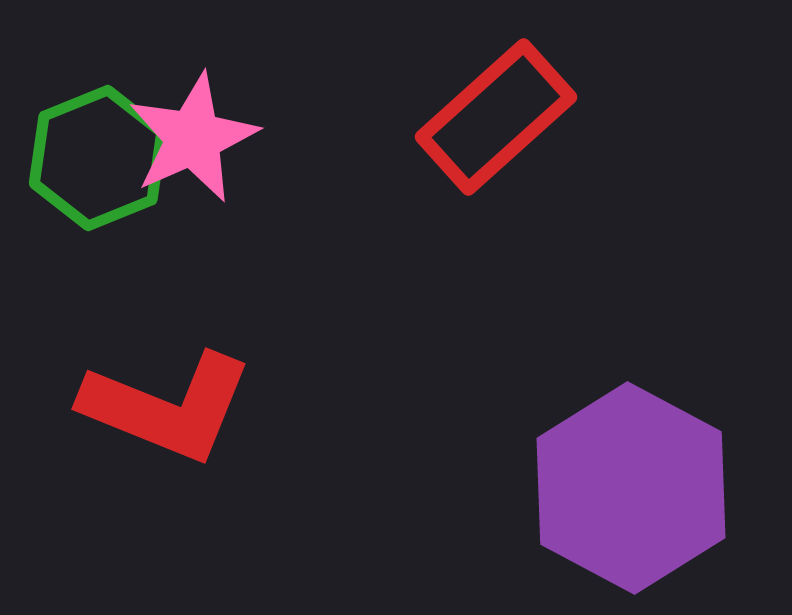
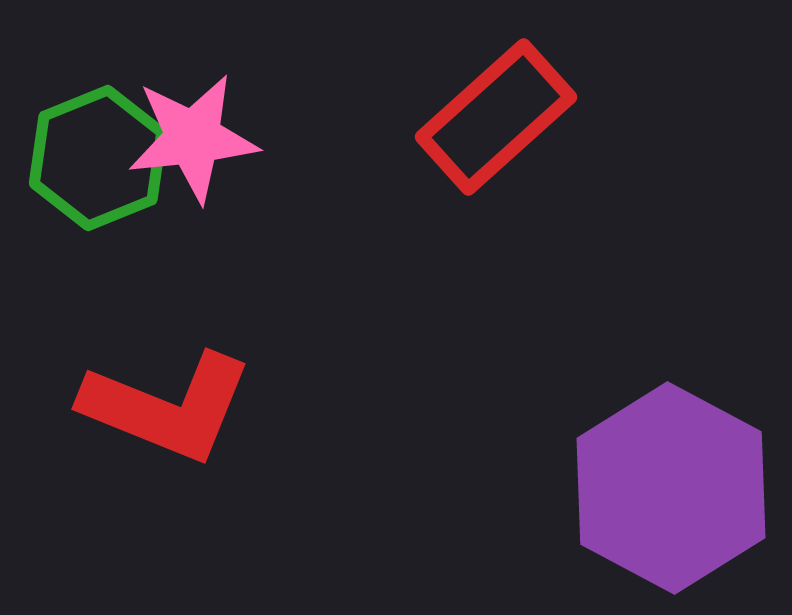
pink star: rotated 18 degrees clockwise
purple hexagon: moved 40 px right
